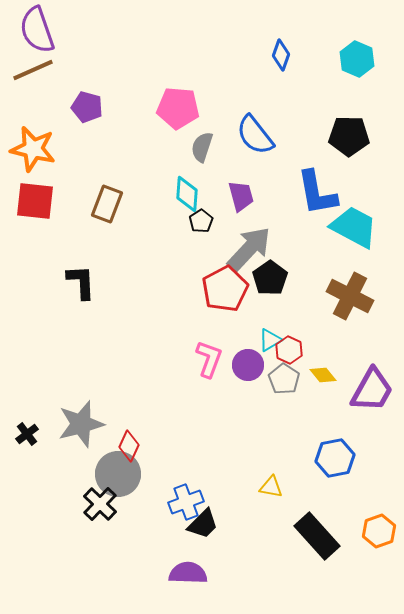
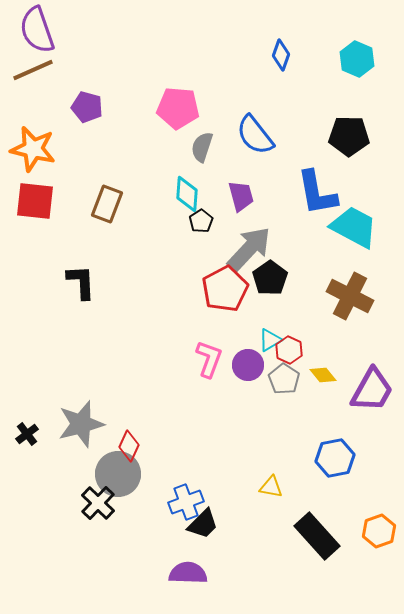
black cross at (100, 504): moved 2 px left, 1 px up
